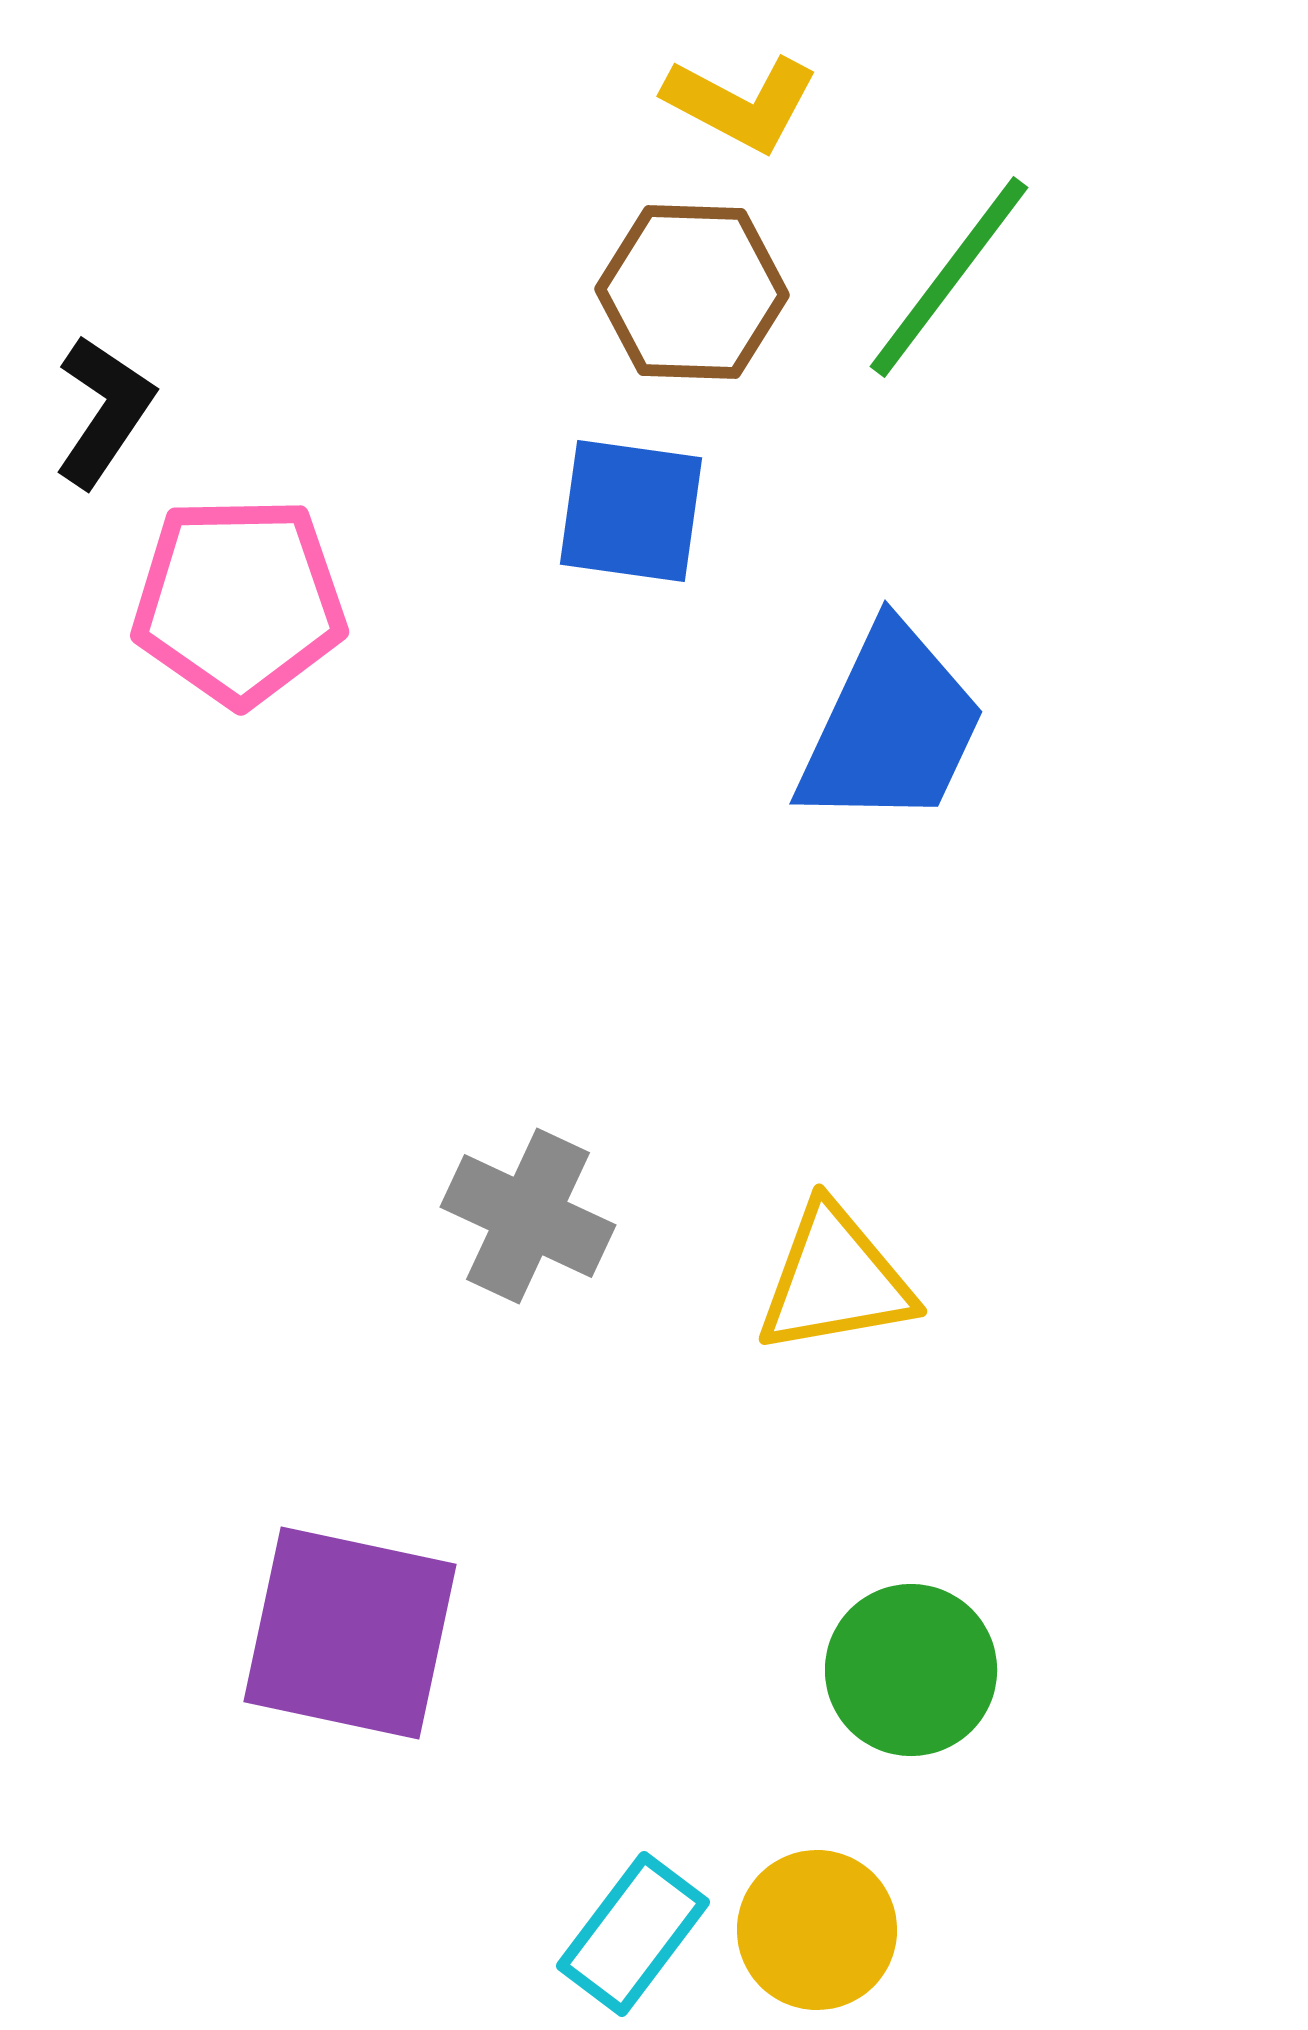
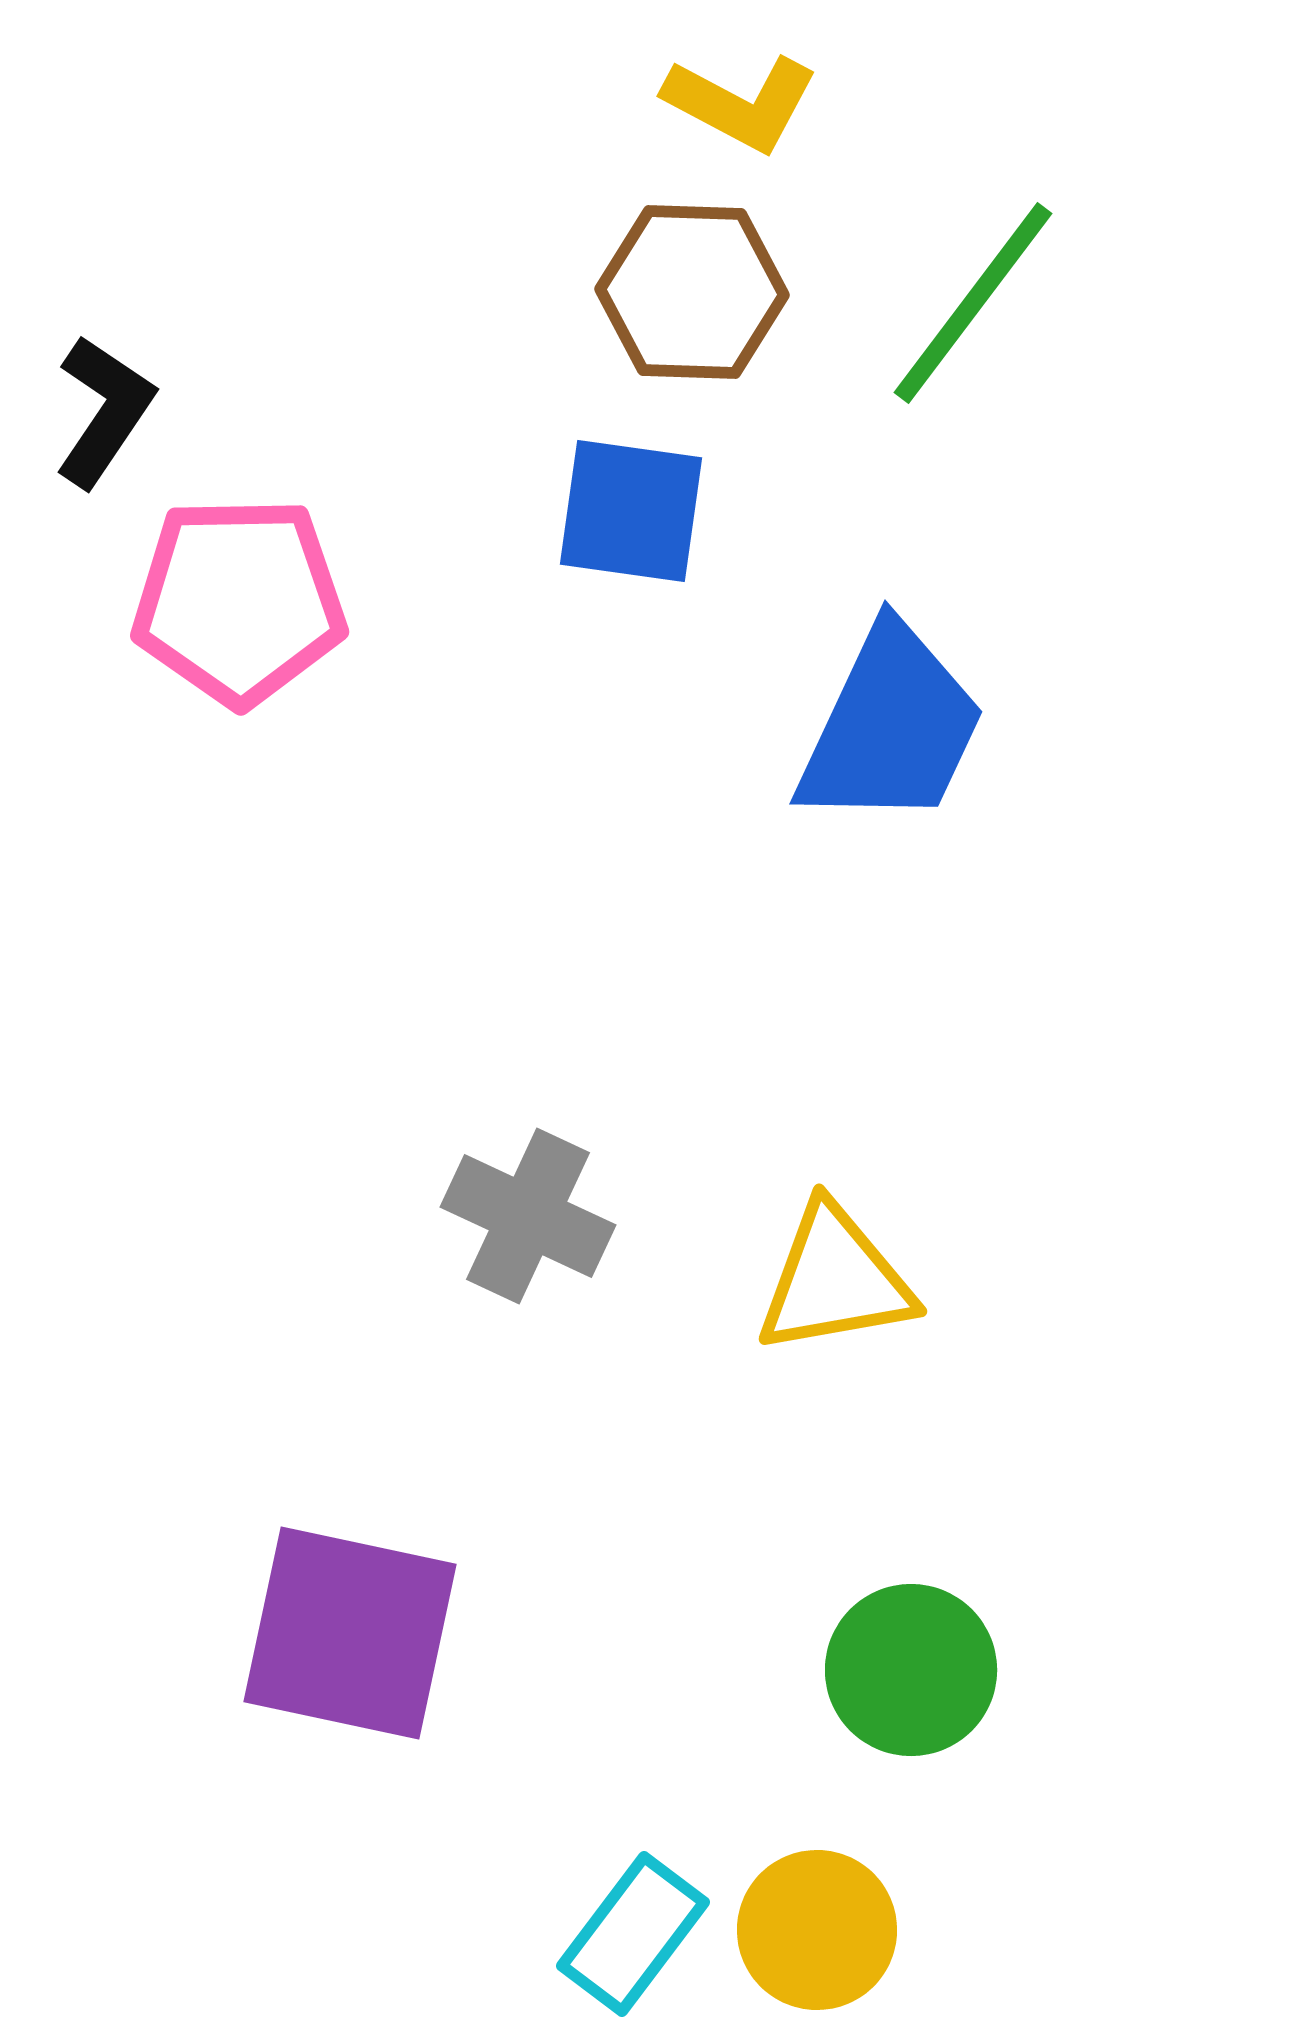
green line: moved 24 px right, 26 px down
